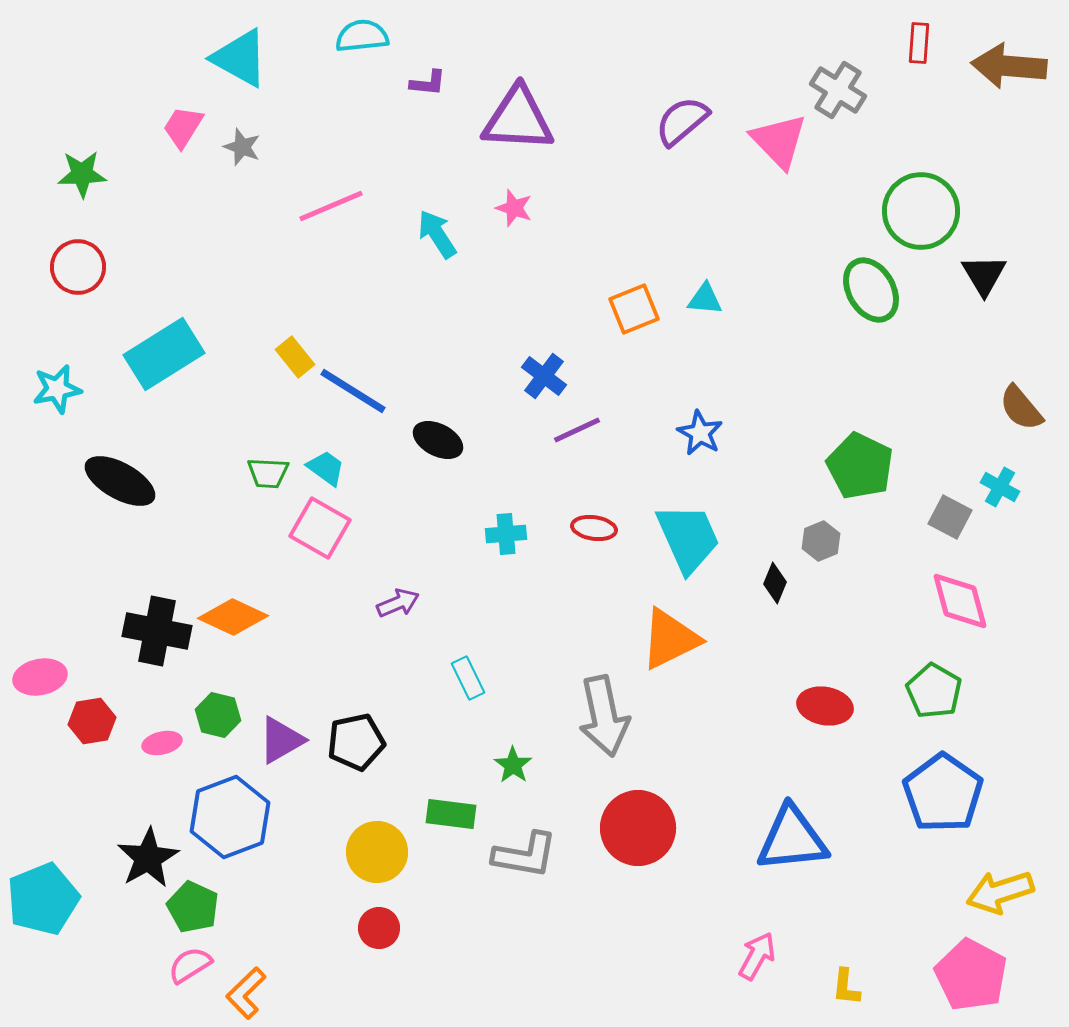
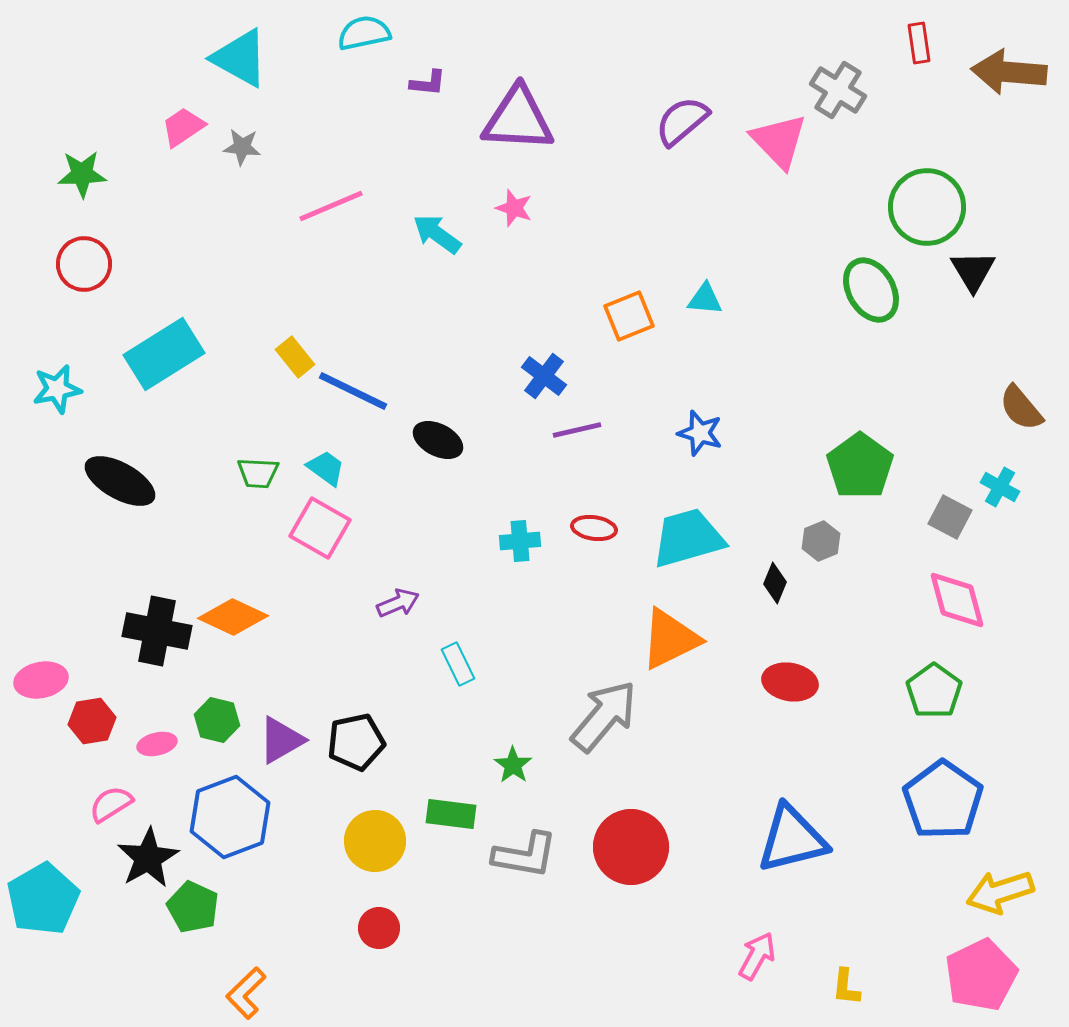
cyan semicircle at (362, 36): moved 2 px right, 3 px up; rotated 6 degrees counterclockwise
red rectangle at (919, 43): rotated 12 degrees counterclockwise
brown arrow at (1009, 66): moved 6 px down
pink trapezoid at (183, 127): rotated 24 degrees clockwise
gray star at (242, 147): rotated 15 degrees counterclockwise
green circle at (921, 211): moved 6 px right, 4 px up
cyan arrow at (437, 234): rotated 21 degrees counterclockwise
red circle at (78, 267): moved 6 px right, 3 px up
black triangle at (984, 275): moved 11 px left, 4 px up
orange square at (634, 309): moved 5 px left, 7 px down
blue line at (353, 391): rotated 6 degrees counterclockwise
purple line at (577, 430): rotated 12 degrees clockwise
blue star at (700, 433): rotated 12 degrees counterclockwise
green pentagon at (860, 466): rotated 10 degrees clockwise
green trapezoid at (268, 473): moved 10 px left
cyan cross at (506, 534): moved 14 px right, 7 px down
cyan trapezoid at (688, 538): rotated 82 degrees counterclockwise
pink diamond at (960, 601): moved 3 px left, 1 px up
pink ellipse at (40, 677): moved 1 px right, 3 px down
cyan rectangle at (468, 678): moved 10 px left, 14 px up
green pentagon at (934, 691): rotated 6 degrees clockwise
red ellipse at (825, 706): moved 35 px left, 24 px up
green hexagon at (218, 715): moved 1 px left, 5 px down
gray arrow at (604, 716): rotated 128 degrees counterclockwise
pink ellipse at (162, 743): moved 5 px left, 1 px down
blue pentagon at (943, 793): moved 7 px down
red circle at (638, 828): moved 7 px left, 19 px down
blue triangle at (792, 839): rotated 8 degrees counterclockwise
yellow circle at (377, 852): moved 2 px left, 11 px up
cyan pentagon at (43, 899): rotated 8 degrees counterclockwise
pink semicircle at (190, 965): moved 79 px left, 161 px up
pink pentagon at (971, 975): moved 10 px right; rotated 18 degrees clockwise
